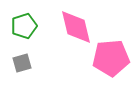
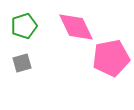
pink diamond: rotated 12 degrees counterclockwise
pink pentagon: rotated 6 degrees counterclockwise
